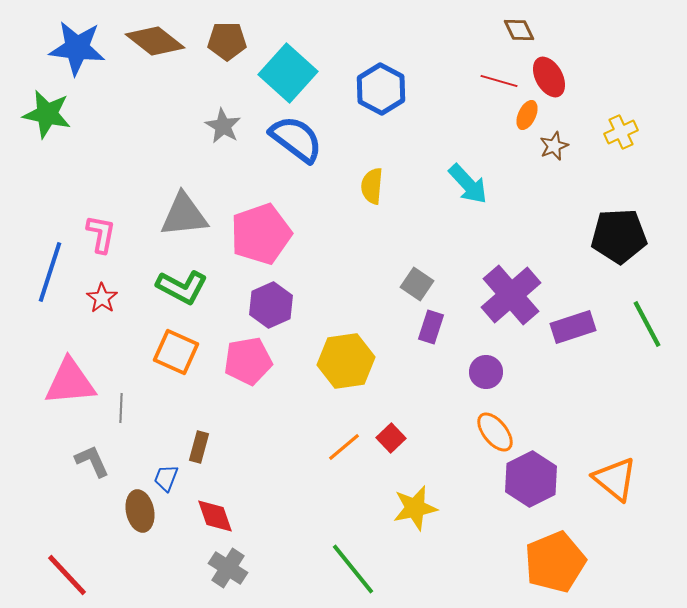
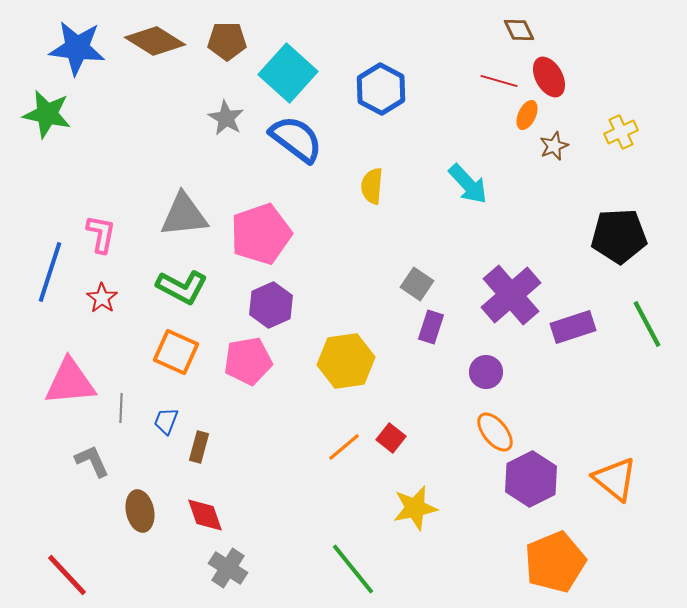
brown diamond at (155, 41): rotated 6 degrees counterclockwise
gray star at (223, 126): moved 3 px right, 8 px up
red square at (391, 438): rotated 8 degrees counterclockwise
blue trapezoid at (166, 478): moved 57 px up
red diamond at (215, 516): moved 10 px left, 1 px up
